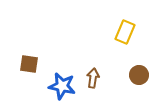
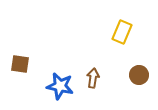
yellow rectangle: moved 3 px left
brown square: moved 9 px left
blue star: moved 2 px left
